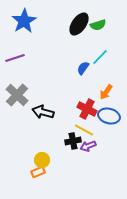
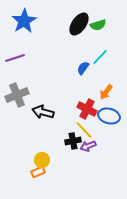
gray cross: rotated 25 degrees clockwise
yellow line: rotated 18 degrees clockwise
